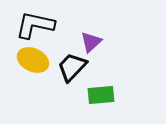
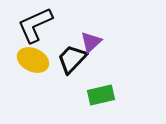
black L-shape: rotated 36 degrees counterclockwise
black trapezoid: moved 8 px up
green rectangle: rotated 8 degrees counterclockwise
